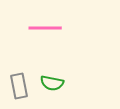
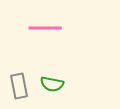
green semicircle: moved 1 px down
